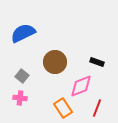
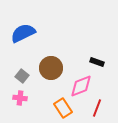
brown circle: moved 4 px left, 6 px down
